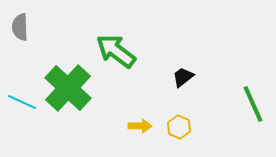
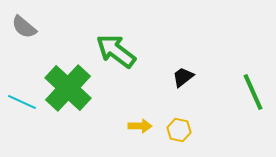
gray semicircle: moved 4 px right; rotated 48 degrees counterclockwise
green line: moved 12 px up
yellow hexagon: moved 3 px down; rotated 10 degrees counterclockwise
